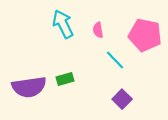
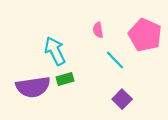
cyan arrow: moved 8 px left, 27 px down
pink pentagon: rotated 12 degrees clockwise
purple semicircle: moved 4 px right
